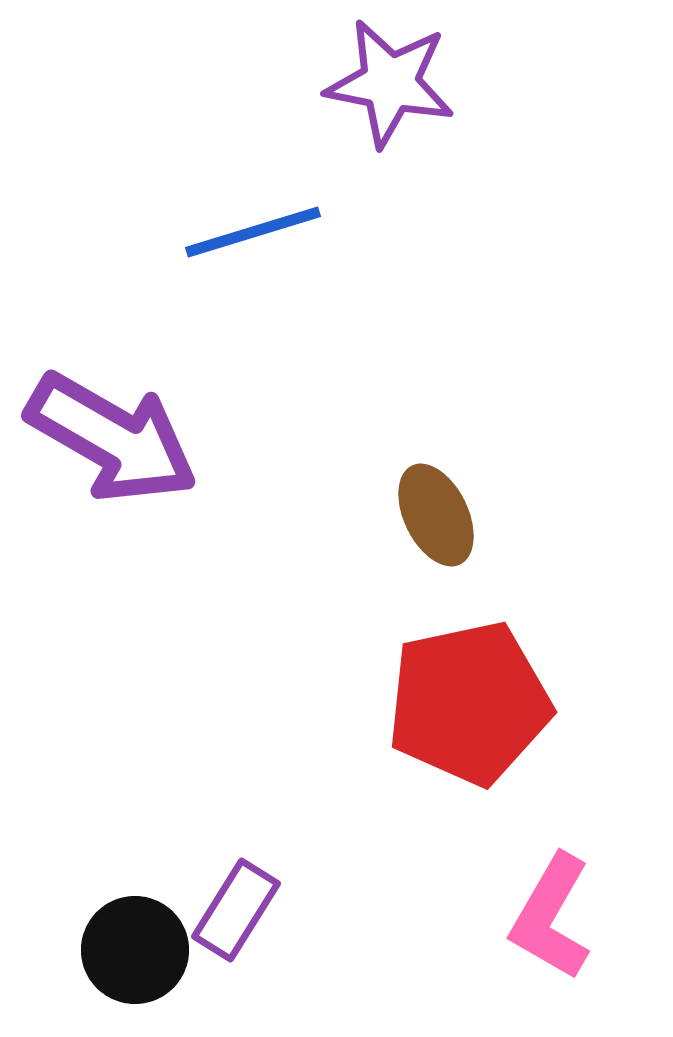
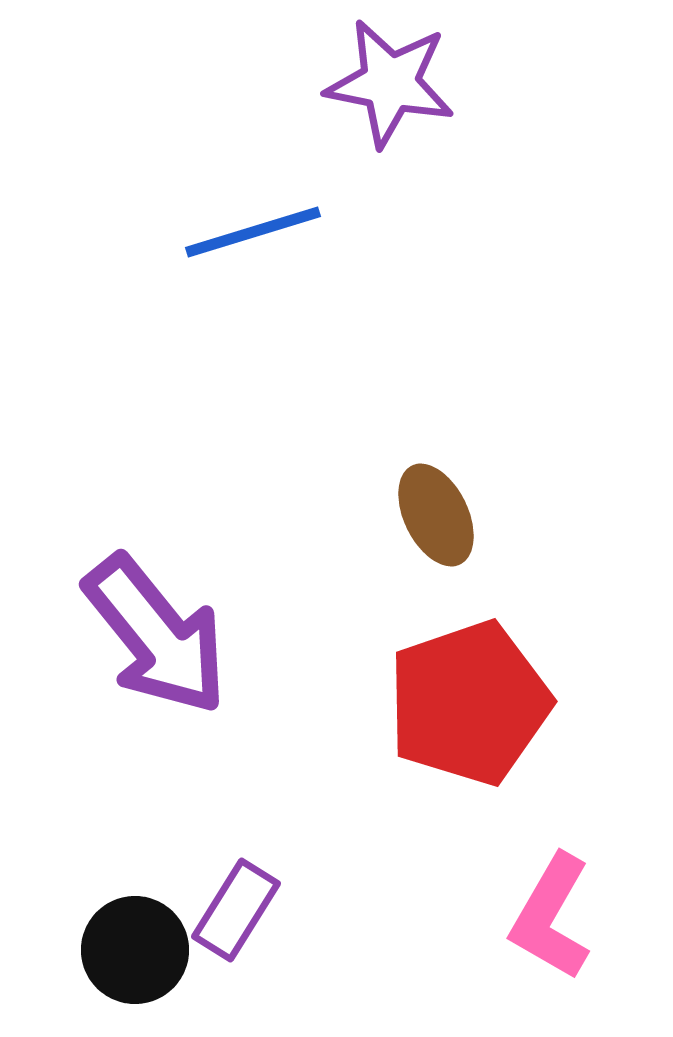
purple arrow: moved 44 px right, 197 px down; rotated 21 degrees clockwise
red pentagon: rotated 7 degrees counterclockwise
